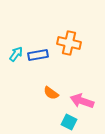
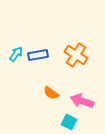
orange cross: moved 7 px right, 12 px down; rotated 20 degrees clockwise
